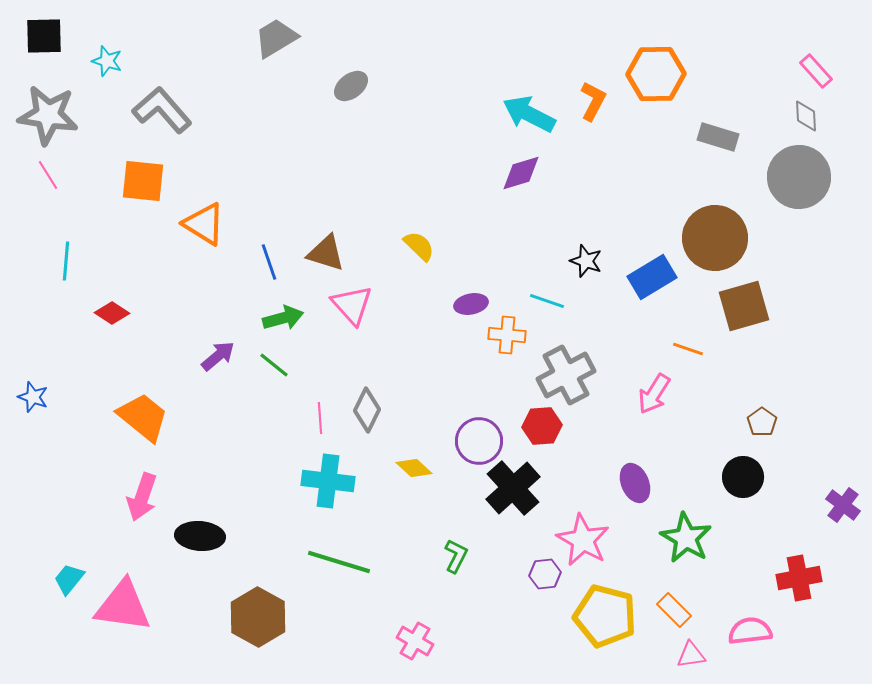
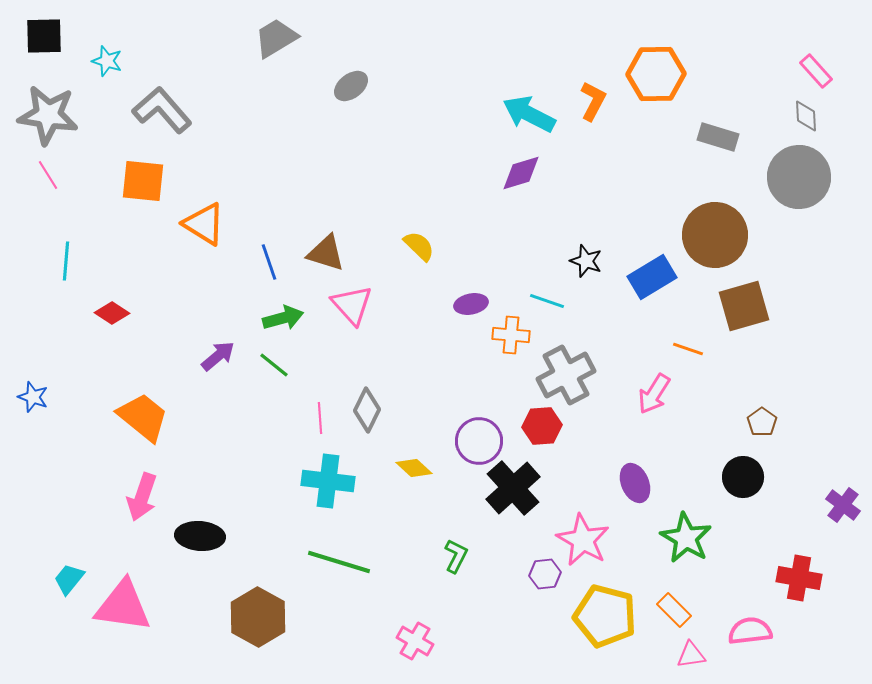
brown circle at (715, 238): moved 3 px up
orange cross at (507, 335): moved 4 px right
red cross at (799, 578): rotated 21 degrees clockwise
